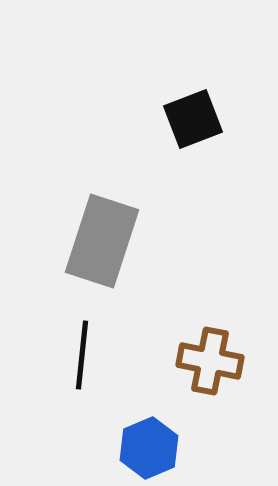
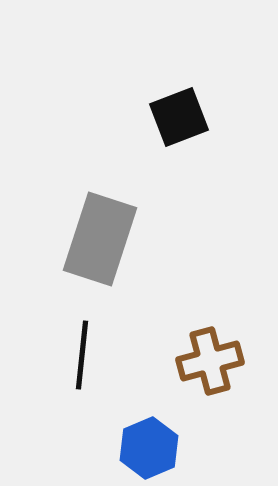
black square: moved 14 px left, 2 px up
gray rectangle: moved 2 px left, 2 px up
brown cross: rotated 26 degrees counterclockwise
